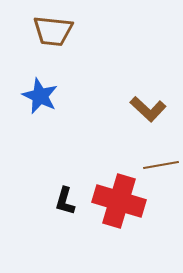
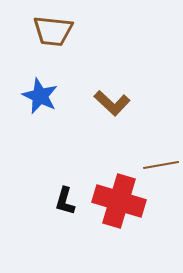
brown L-shape: moved 36 px left, 6 px up
